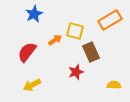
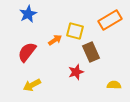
blue star: moved 6 px left
